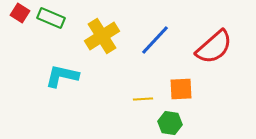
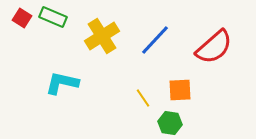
red square: moved 2 px right, 5 px down
green rectangle: moved 2 px right, 1 px up
cyan L-shape: moved 7 px down
orange square: moved 1 px left, 1 px down
yellow line: moved 1 px up; rotated 60 degrees clockwise
